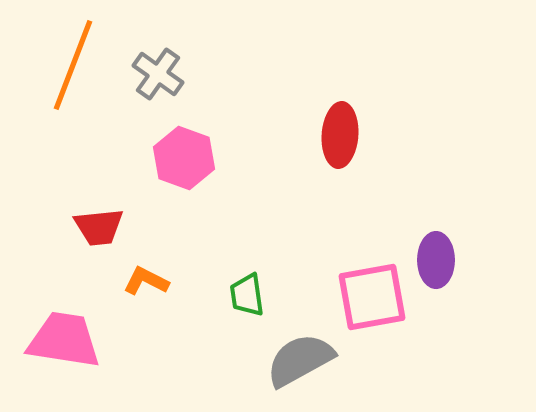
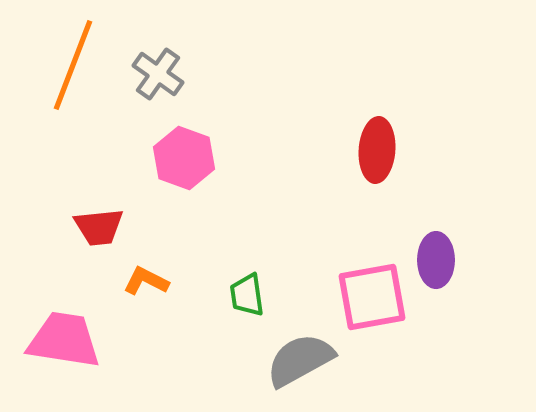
red ellipse: moved 37 px right, 15 px down
